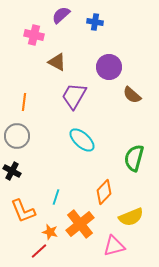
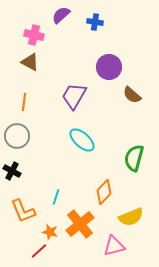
brown triangle: moved 27 px left
